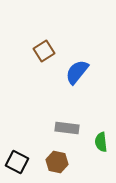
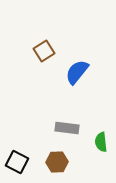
brown hexagon: rotated 15 degrees counterclockwise
